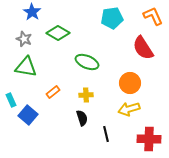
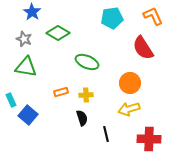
orange rectangle: moved 8 px right; rotated 24 degrees clockwise
